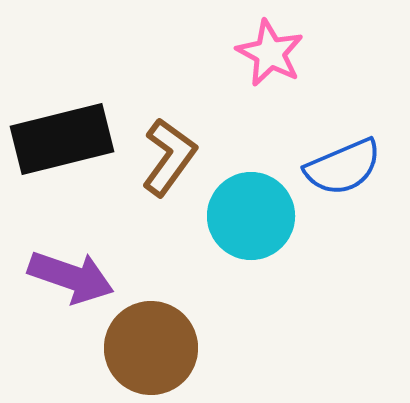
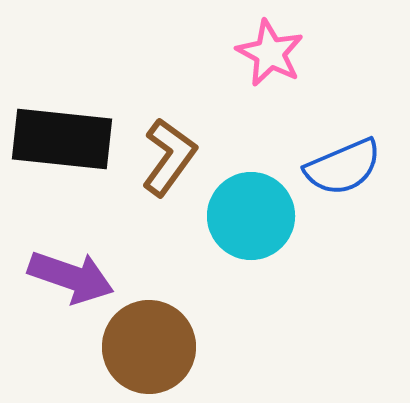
black rectangle: rotated 20 degrees clockwise
brown circle: moved 2 px left, 1 px up
